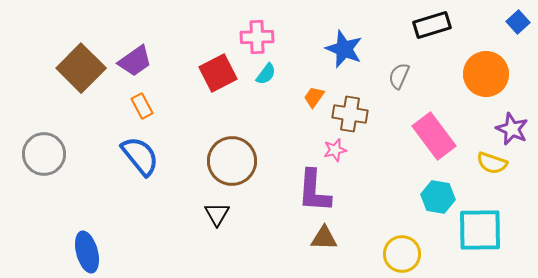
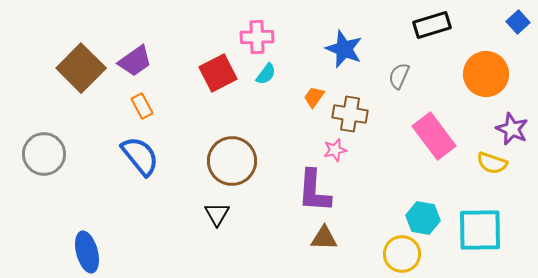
cyan hexagon: moved 15 px left, 21 px down
